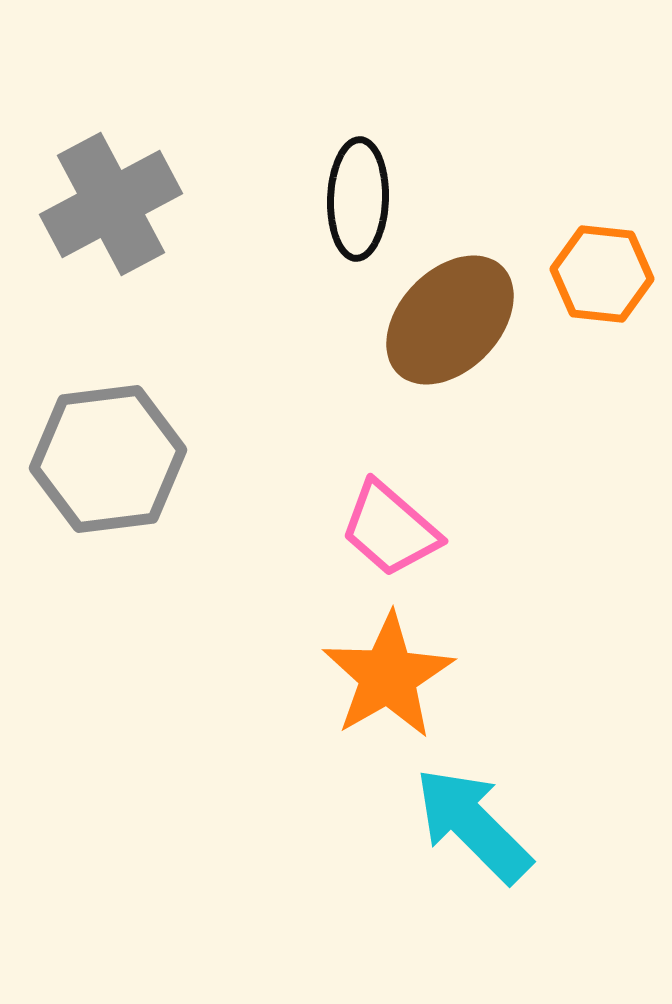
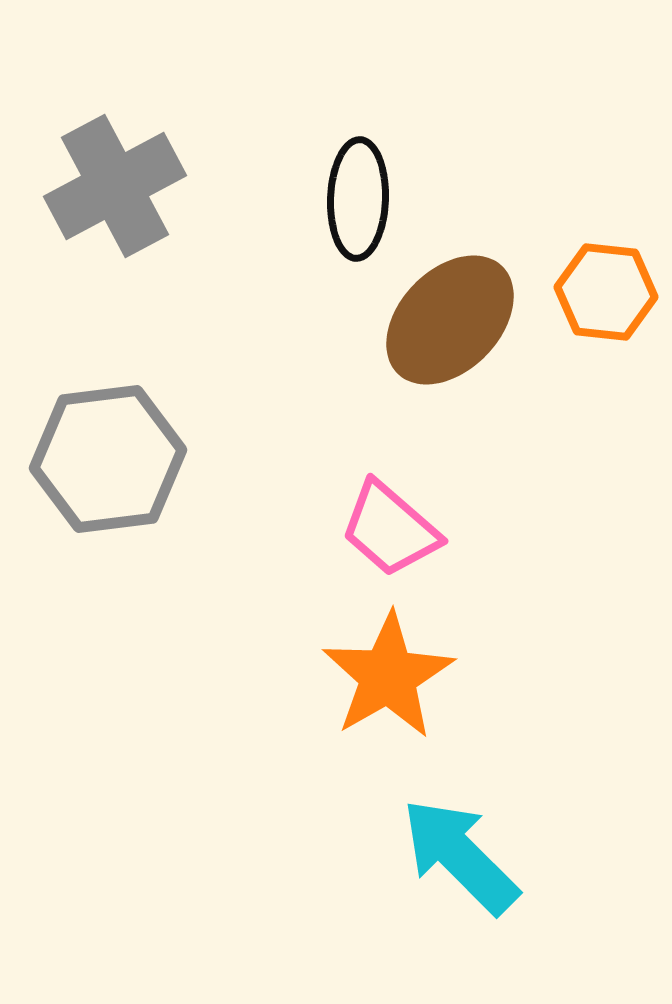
gray cross: moved 4 px right, 18 px up
orange hexagon: moved 4 px right, 18 px down
cyan arrow: moved 13 px left, 31 px down
